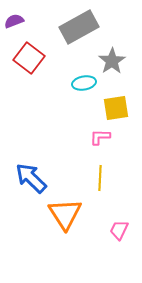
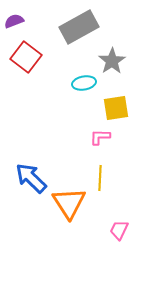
red square: moved 3 px left, 1 px up
orange triangle: moved 4 px right, 11 px up
